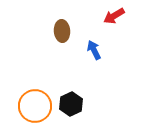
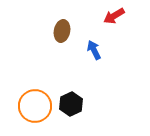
brown ellipse: rotated 15 degrees clockwise
